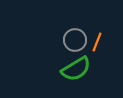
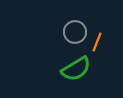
gray circle: moved 8 px up
